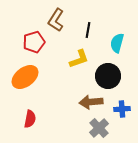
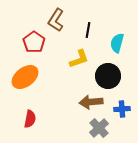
red pentagon: rotated 20 degrees counterclockwise
